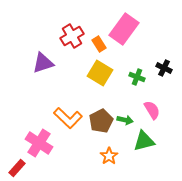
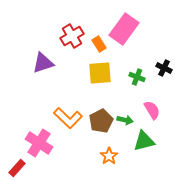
yellow square: rotated 35 degrees counterclockwise
